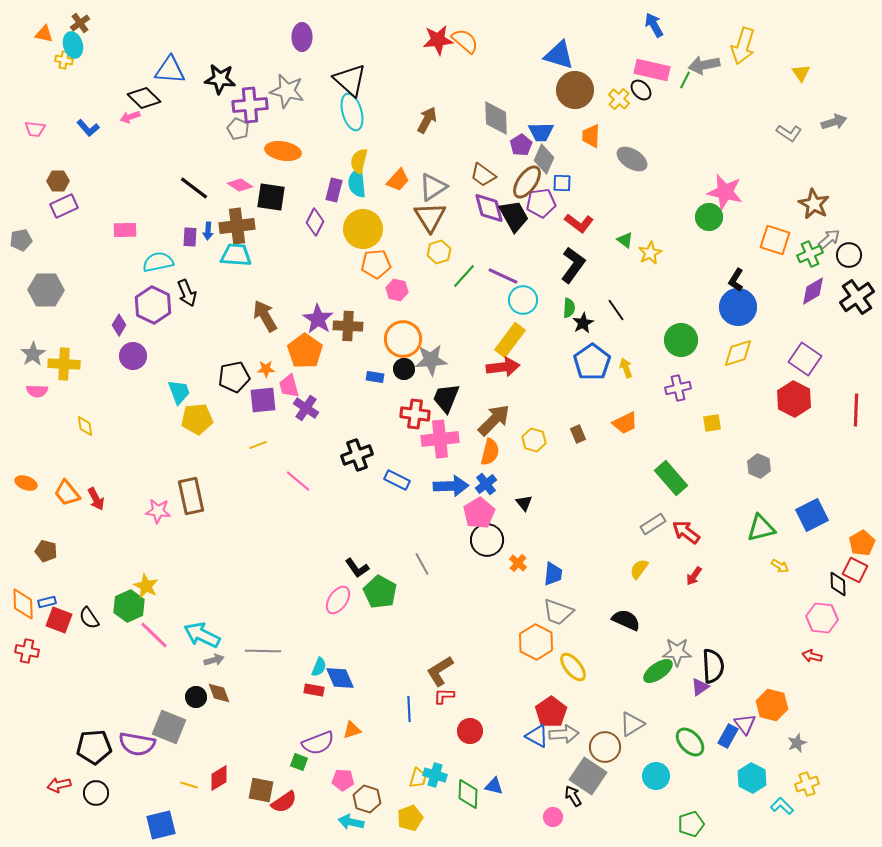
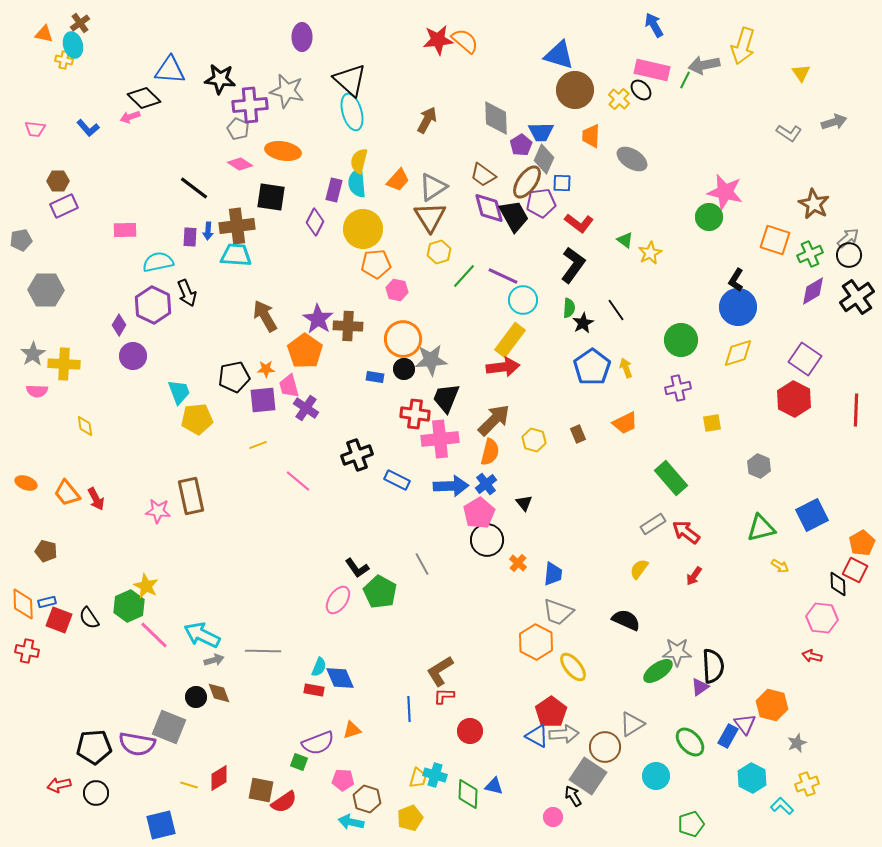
pink diamond at (240, 185): moved 21 px up
gray arrow at (829, 239): moved 19 px right, 1 px up
blue pentagon at (592, 362): moved 5 px down
